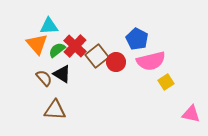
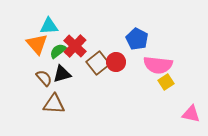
green semicircle: moved 1 px right, 1 px down
brown square: moved 1 px right, 7 px down
pink semicircle: moved 7 px right, 4 px down; rotated 20 degrees clockwise
black triangle: rotated 48 degrees counterclockwise
brown triangle: moved 1 px left, 6 px up
